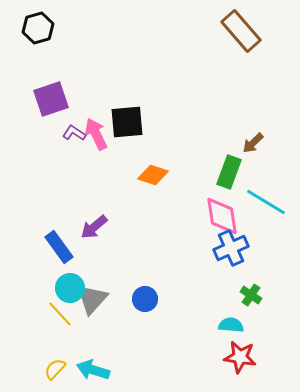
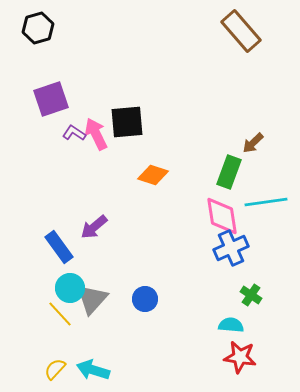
cyan line: rotated 39 degrees counterclockwise
